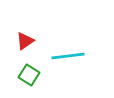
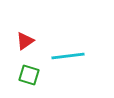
green square: rotated 15 degrees counterclockwise
